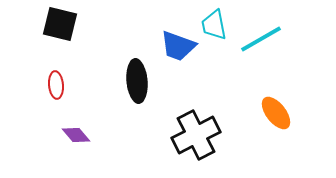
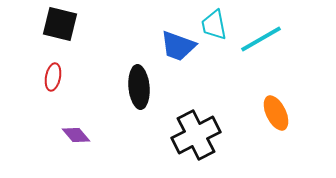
black ellipse: moved 2 px right, 6 px down
red ellipse: moved 3 px left, 8 px up; rotated 16 degrees clockwise
orange ellipse: rotated 12 degrees clockwise
